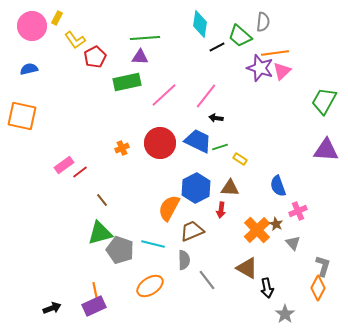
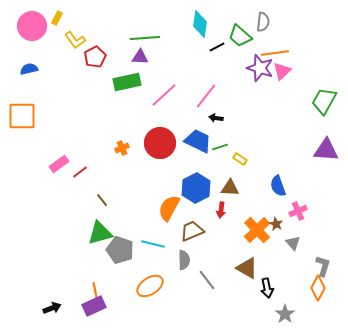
orange square at (22, 116): rotated 12 degrees counterclockwise
pink rectangle at (64, 165): moved 5 px left, 1 px up
